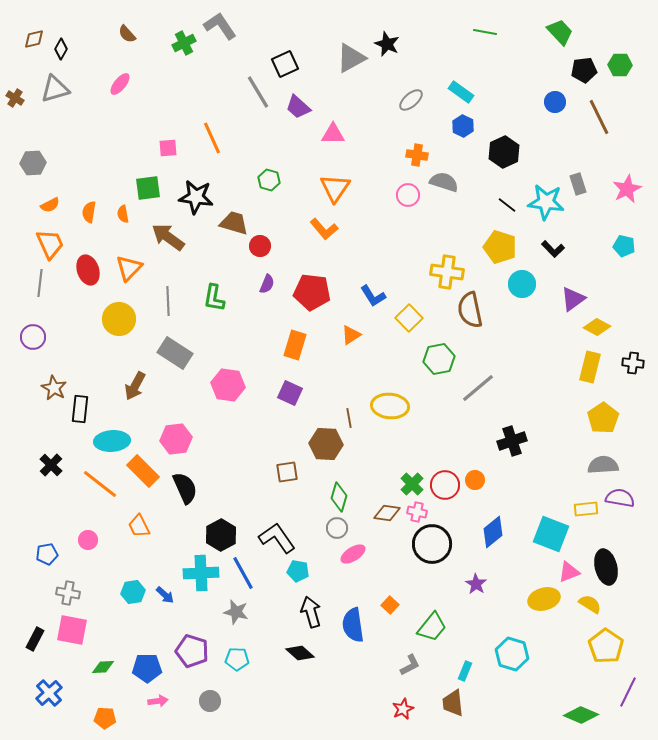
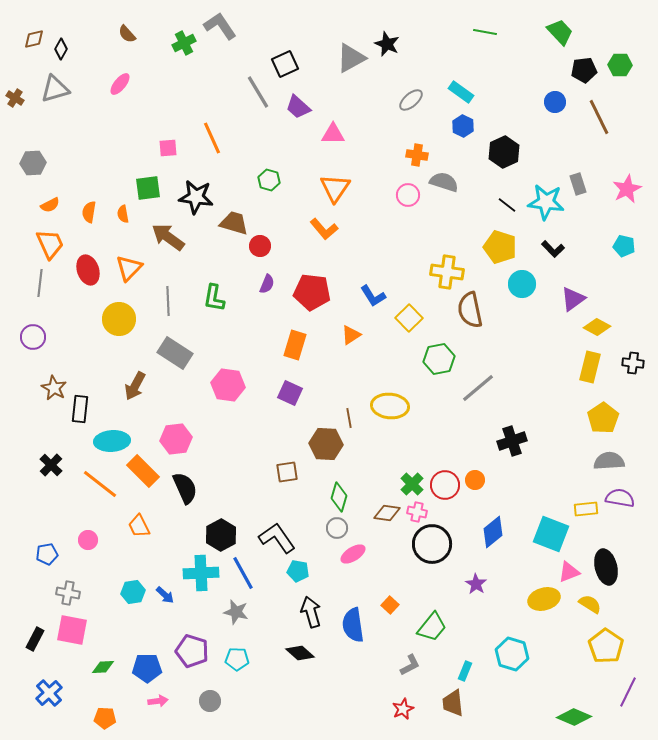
gray semicircle at (603, 465): moved 6 px right, 4 px up
green diamond at (581, 715): moved 7 px left, 2 px down
